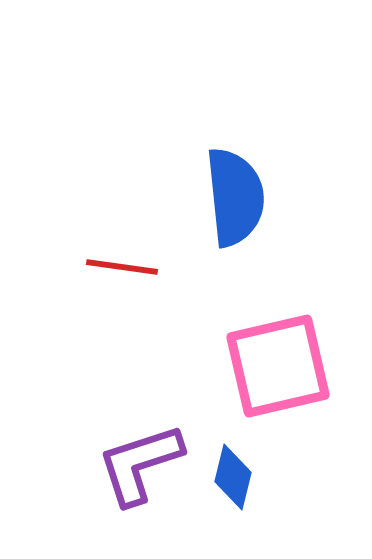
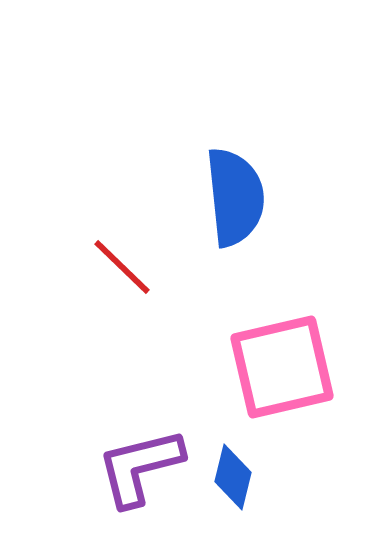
red line: rotated 36 degrees clockwise
pink square: moved 4 px right, 1 px down
purple L-shape: moved 3 px down; rotated 4 degrees clockwise
